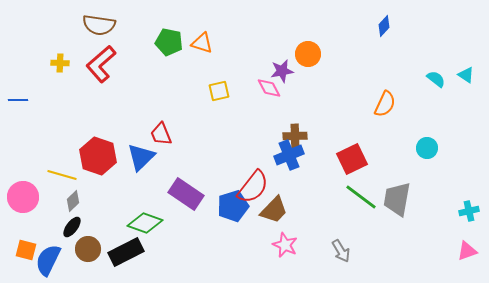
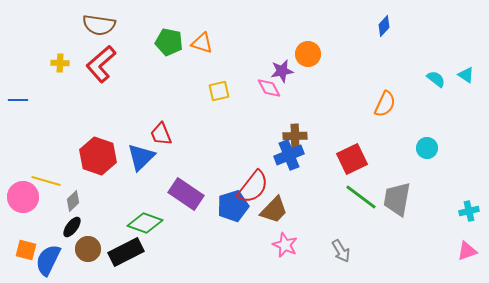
yellow line: moved 16 px left, 6 px down
